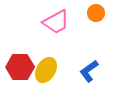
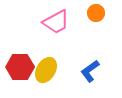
blue L-shape: moved 1 px right
